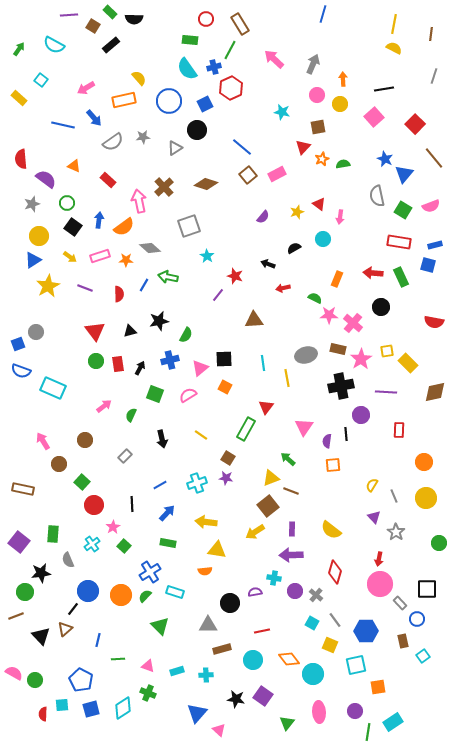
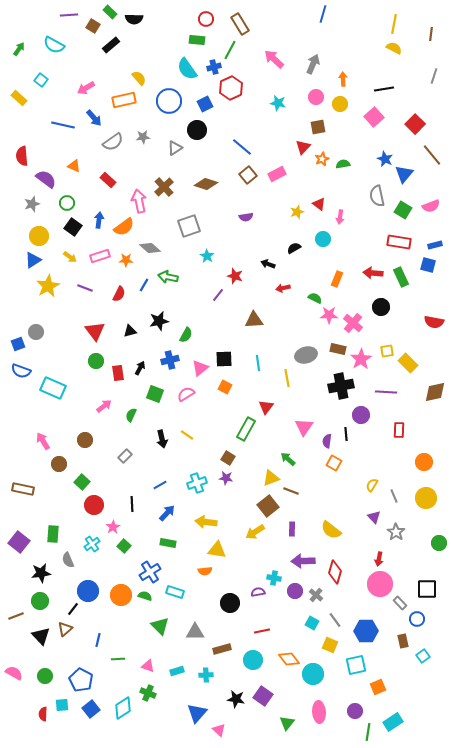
green rectangle at (190, 40): moved 7 px right
pink circle at (317, 95): moved 1 px left, 2 px down
cyan star at (282, 112): moved 4 px left, 9 px up
brown line at (434, 158): moved 2 px left, 3 px up
red semicircle at (21, 159): moved 1 px right, 3 px up
purple semicircle at (263, 217): moved 17 px left; rotated 40 degrees clockwise
red semicircle at (119, 294): rotated 28 degrees clockwise
cyan line at (263, 363): moved 5 px left
red rectangle at (118, 364): moved 9 px down
pink semicircle at (188, 395): moved 2 px left, 1 px up
yellow line at (201, 435): moved 14 px left
orange square at (333, 465): moved 1 px right, 2 px up; rotated 35 degrees clockwise
purple arrow at (291, 555): moved 12 px right, 6 px down
green circle at (25, 592): moved 15 px right, 9 px down
purple semicircle at (255, 592): moved 3 px right
green semicircle at (145, 596): rotated 64 degrees clockwise
gray triangle at (208, 625): moved 13 px left, 7 px down
green circle at (35, 680): moved 10 px right, 4 px up
orange square at (378, 687): rotated 14 degrees counterclockwise
blue square at (91, 709): rotated 24 degrees counterclockwise
